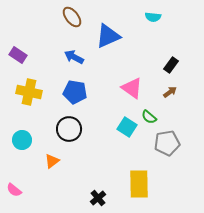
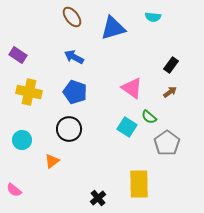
blue triangle: moved 5 px right, 8 px up; rotated 8 degrees clockwise
blue pentagon: rotated 10 degrees clockwise
gray pentagon: rotated 25 degrees counterclockwise
